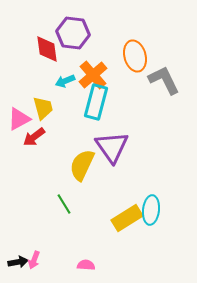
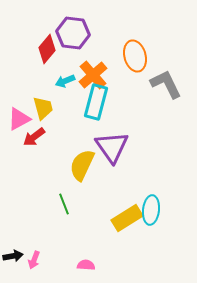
red diamond: rotated 48 degrees clockwise
gray L-shape: moved 2 px right, 4 px down
green line: rotated 10 degrees clockwise
black arrow: moved 5 px left, 6 px up
